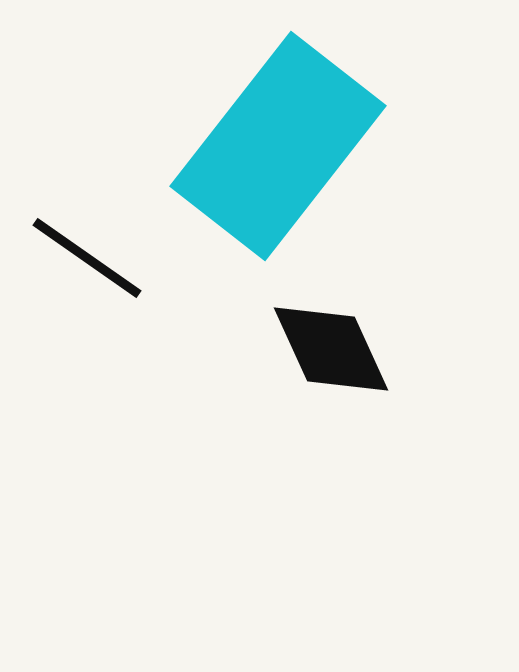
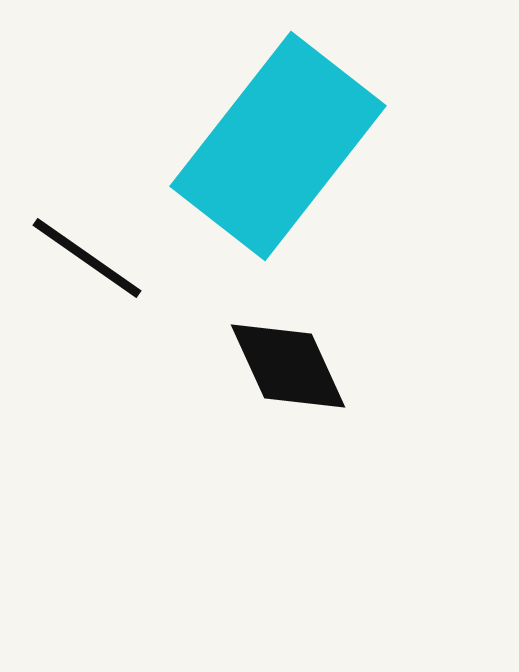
black diamond: moved 43 px left, 17 px down
